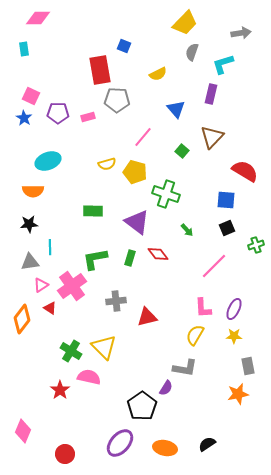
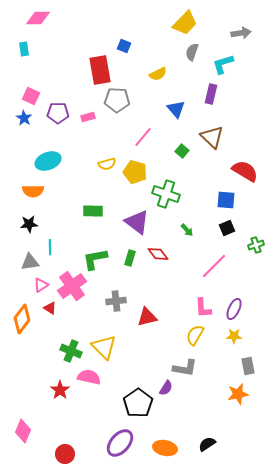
brown triangle at (212, 137): rotated 30 degrees counterclockwise
green cross at (71, 351): rotated 10 degrees counterclockwise
black pentagon at (142, 406): moved 4 px left, 3 px up
